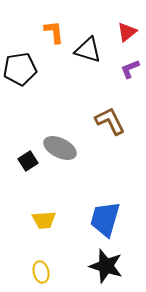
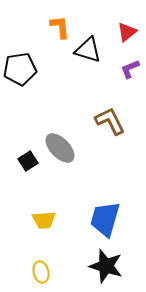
orange L-shape: moved 6 px right, 5 px up
gray ellipse: rotated 20 degrees clockwise
